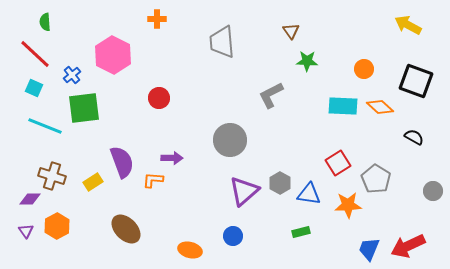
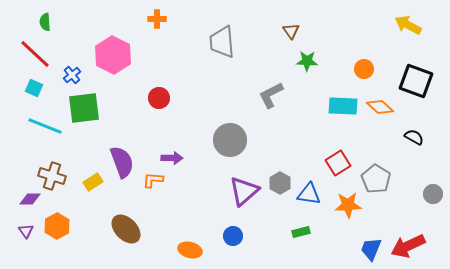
gray circle at (433, 191): moved 3 px down
blue trapezoid at (369, 249): moved 2 px right
